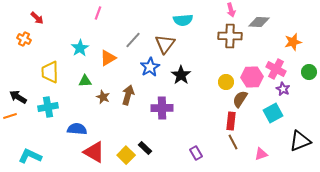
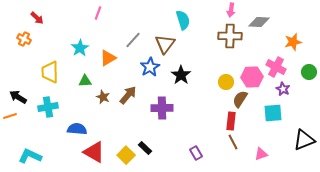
pink arrow: rotated 24 degrees clockwise
cyan semicircle: rotated 102 degrees counterclockwise
pink cross: moved 2 px up
brown arrow: rotated 24 degrees clockwise
cyan square: rotated 24 degrees clockwise
black triangle: moved 4 px right, 1 px up
